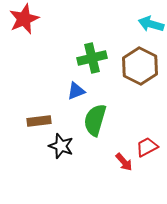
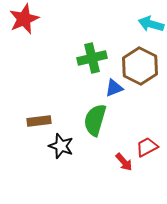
blue triangle: moved 38 px right, 3 px up
